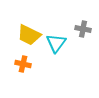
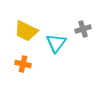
gray cross: rotated 28 degrees counterclockwise
yellow trapezoid: moved 3 px left, 4 px up
